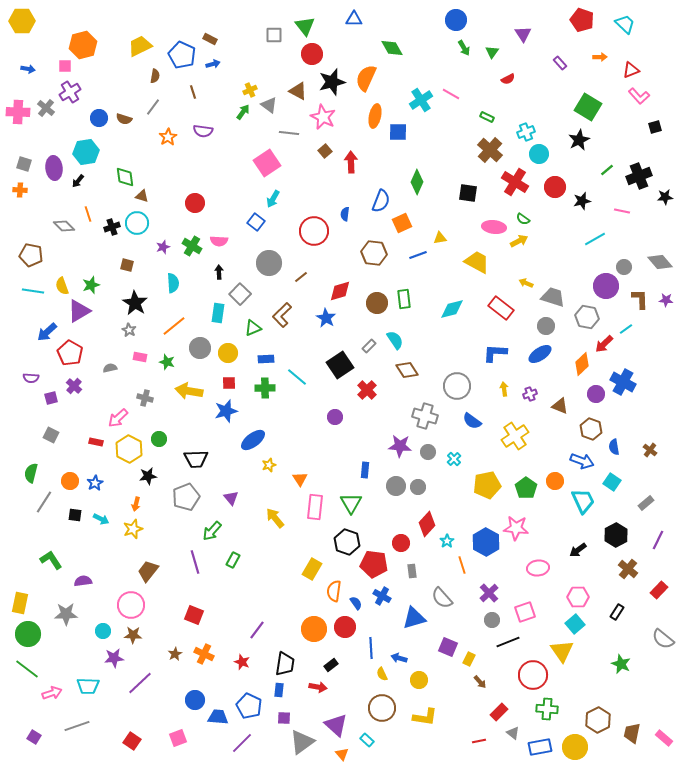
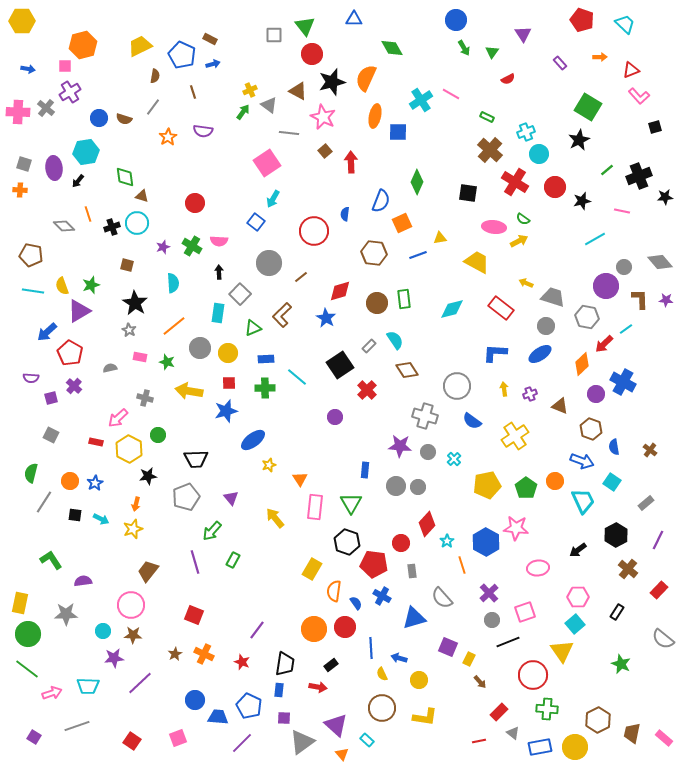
green circle at (159, 439): moved 1 px left, 4 px up
